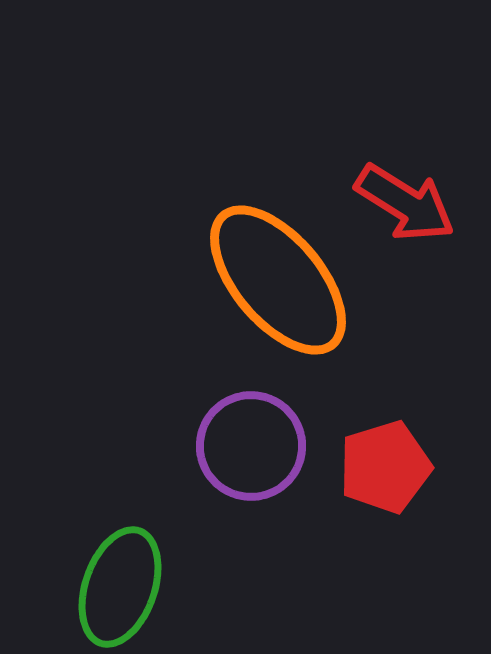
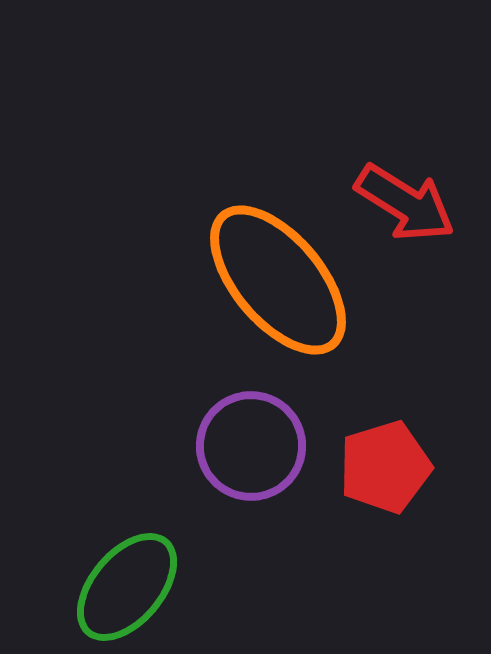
green ellipse: moved 7 px right; rotated 21 degrees clockwise
